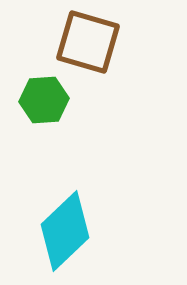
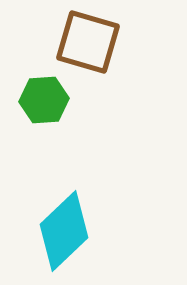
cyan diamond: moved 1 px left
